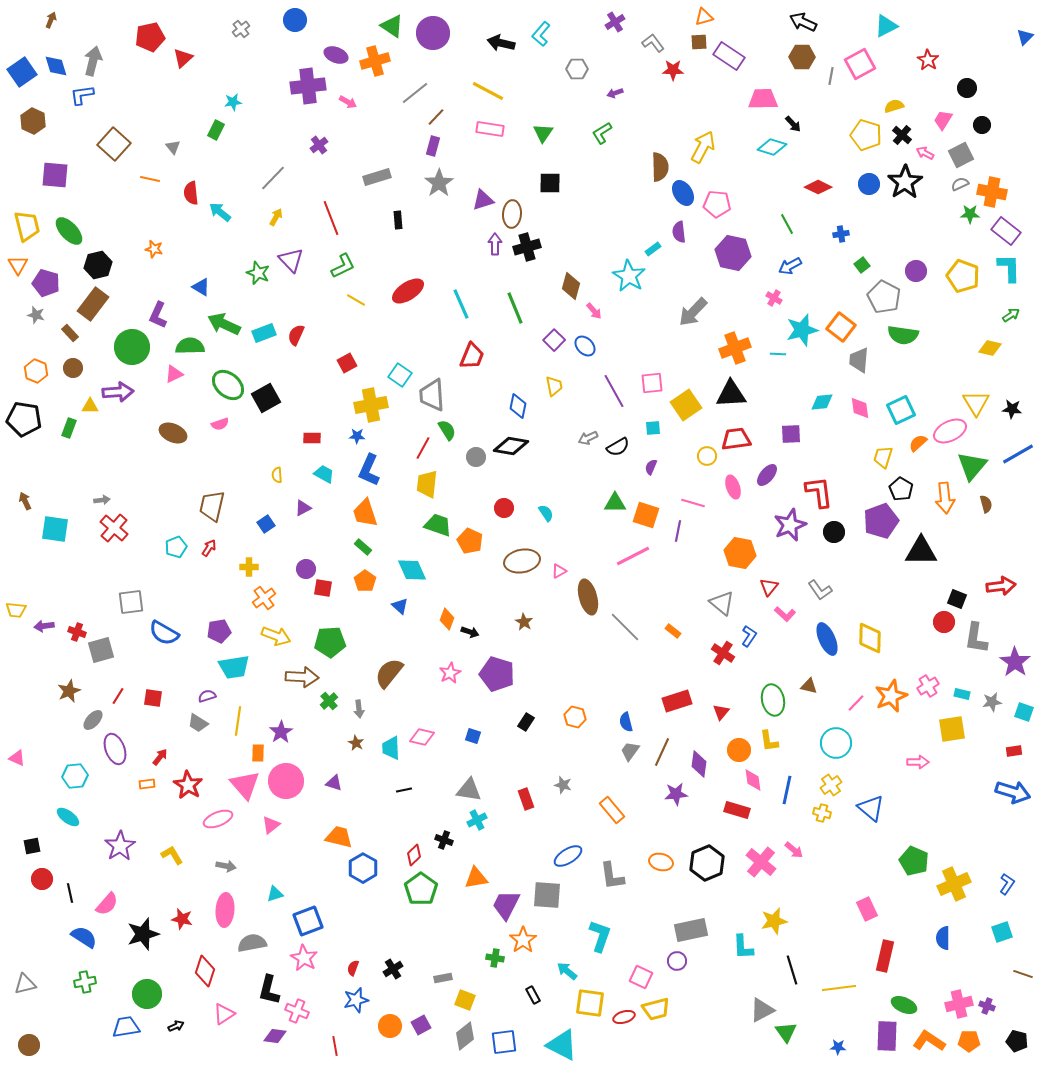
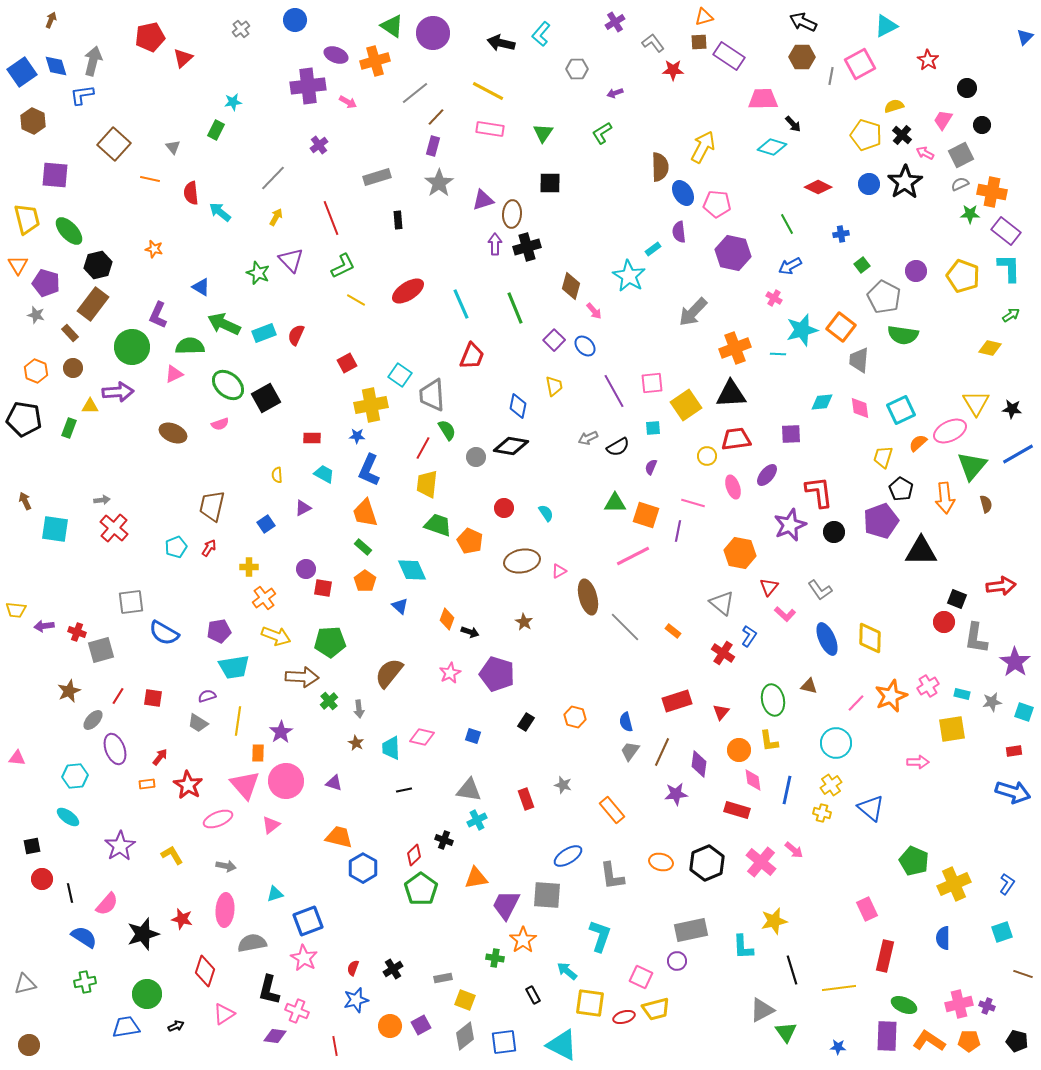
yellow trapezoid at (27, 226): moved 7 px up
pink triangle at (17, 758): rotated 18 degrees counterclockwise
